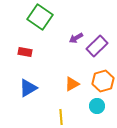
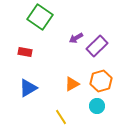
orange hexagon: moved 2 px left
yellow line: rotated 28 degrees counterclockwise
